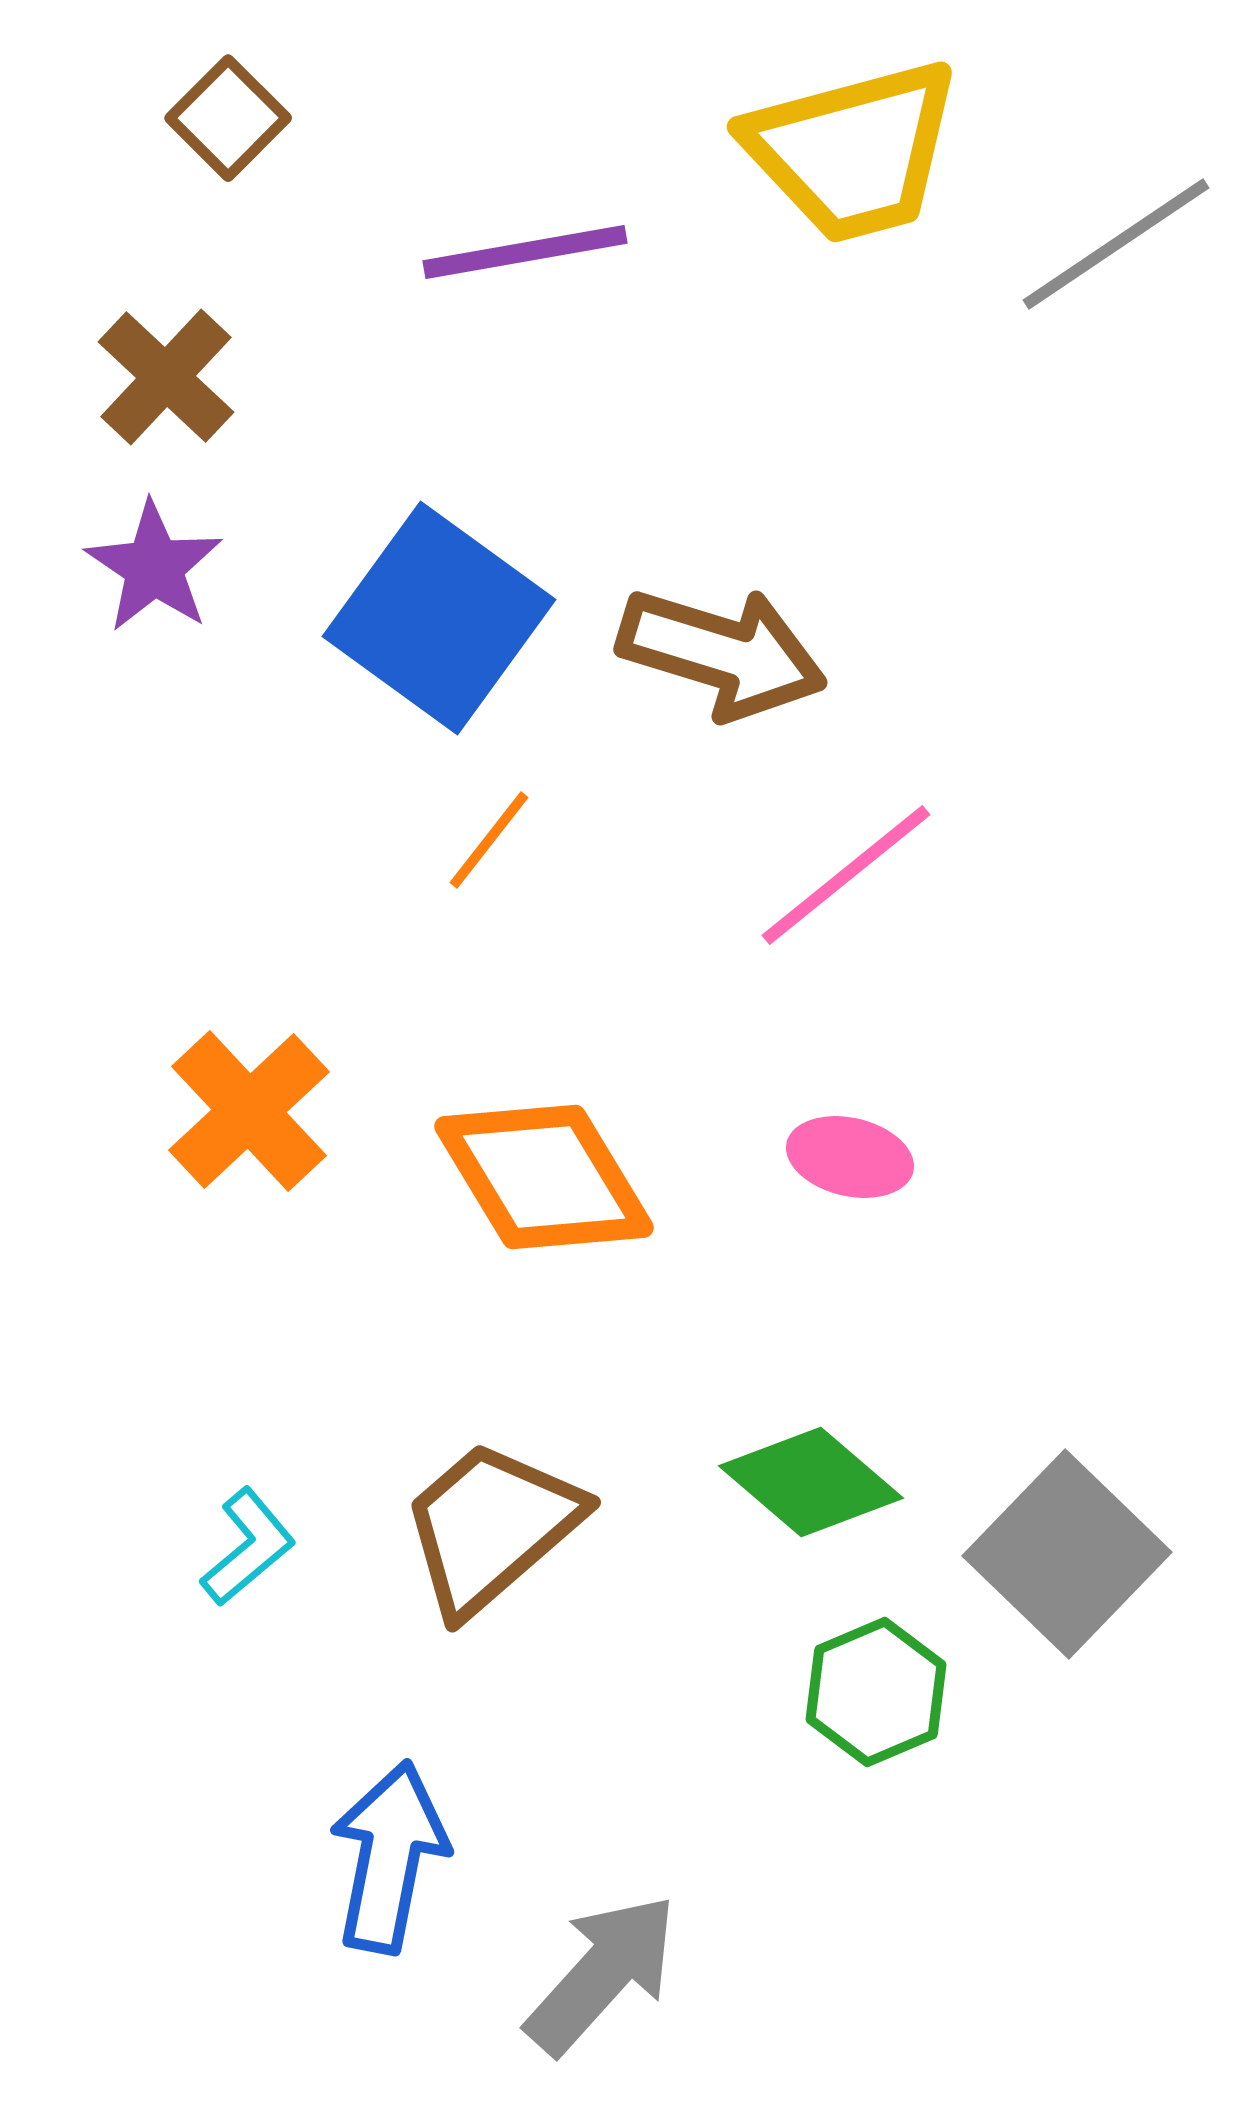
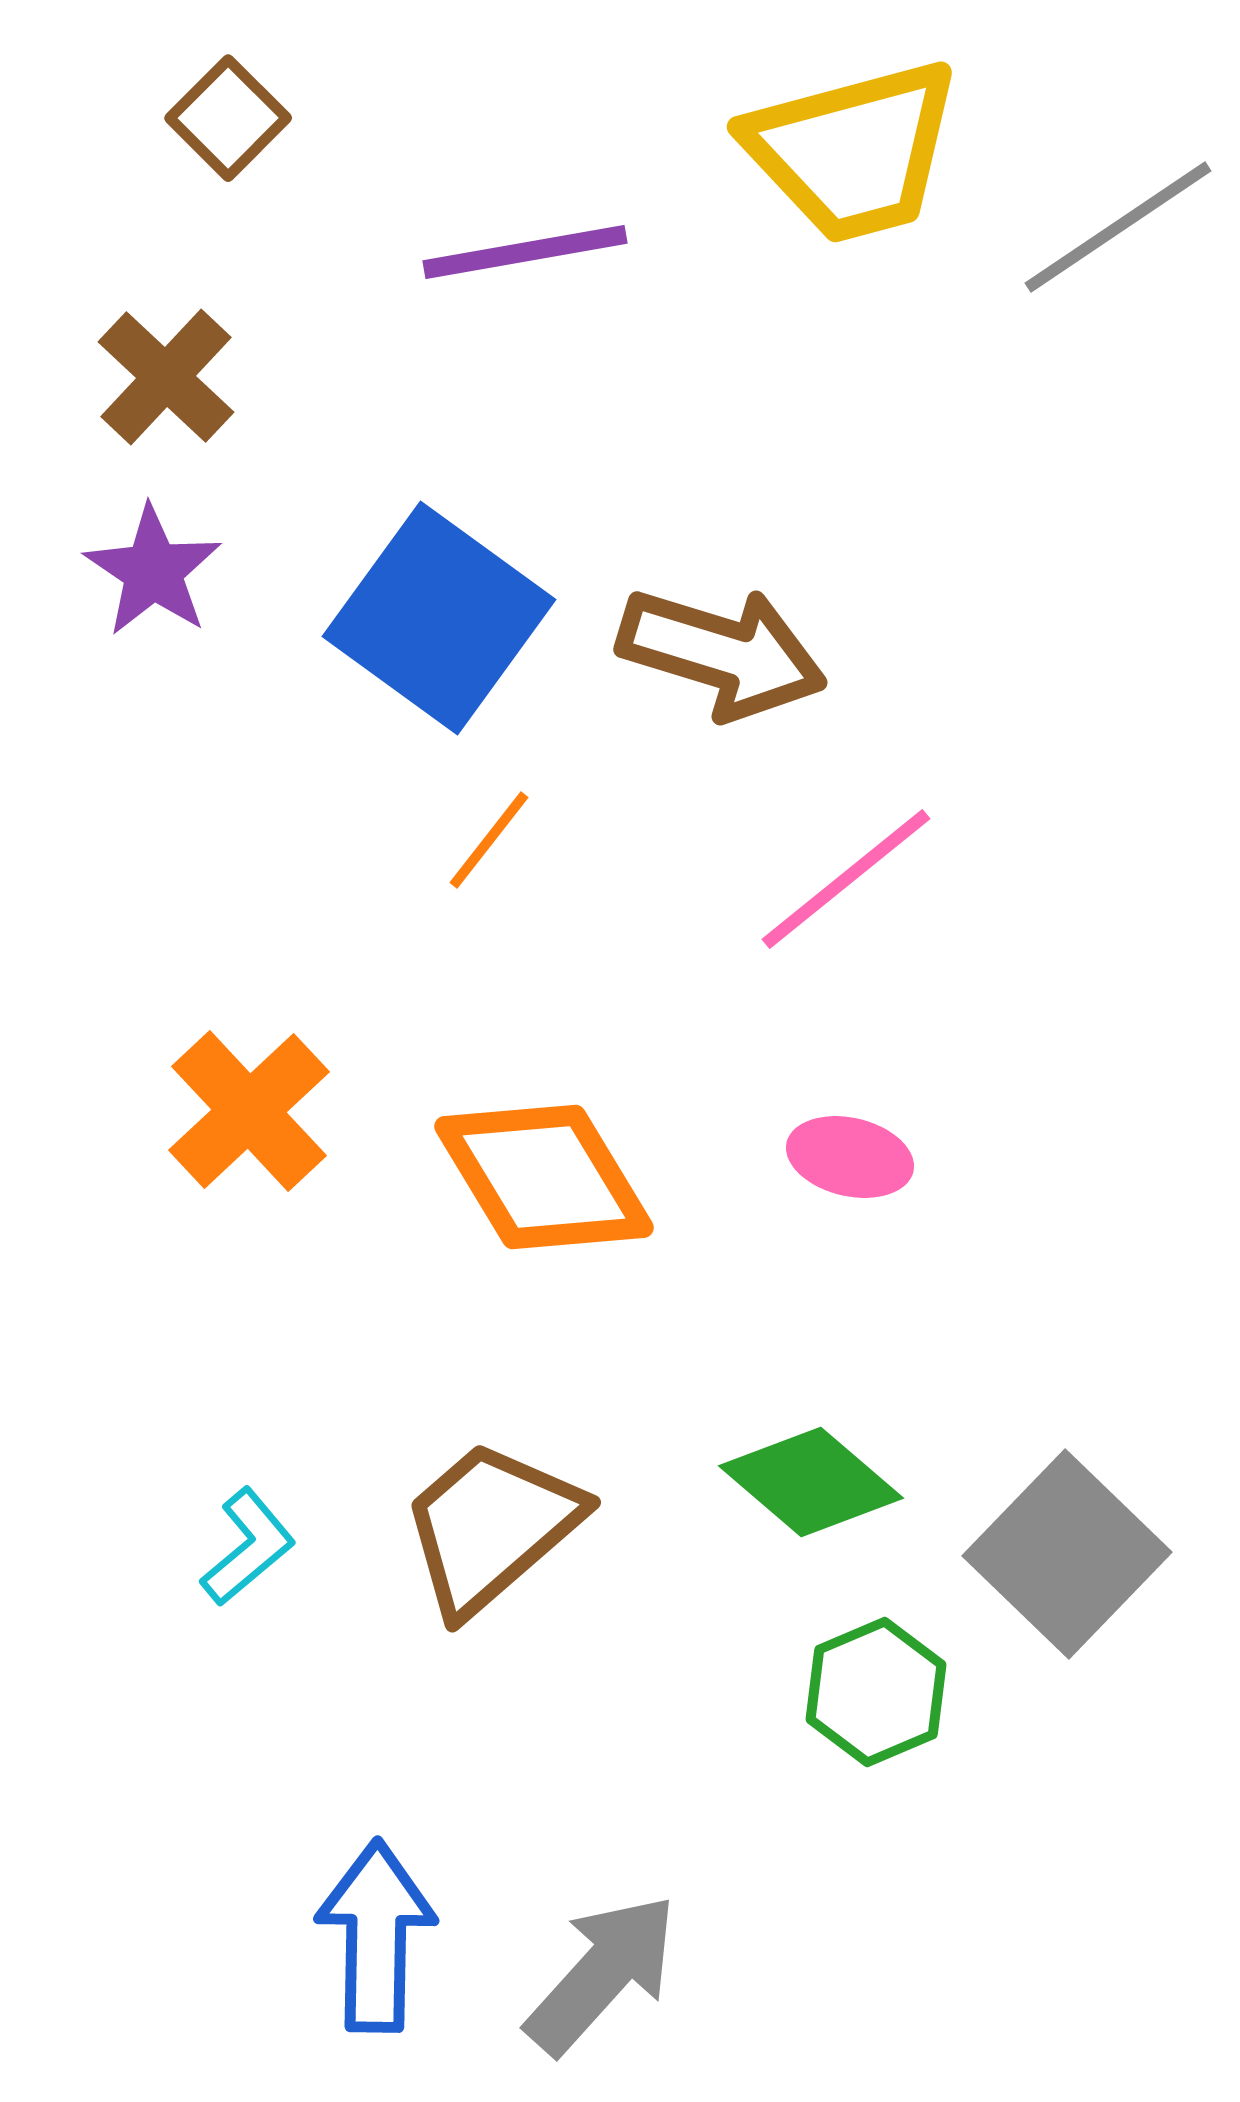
gray line: moved 2 px right, 17 px up
purple star: moved 1 px left, 4 px down
pink line: moved 4 px down
blue arrow: moved 13 px left, 79 px down; rotated 10 degrees counterclockwise
